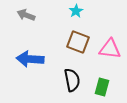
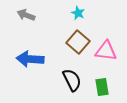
cyan star: moved 2 px right, 2 px down; rotated 16 degrees counterclockwise
brown square: rotated 20 degrees clockwise
pink triangle: moved 4 px left, 2 px down
black semicircle: rotated 15 degrees counterclockwise
green rectangle: rotated 24 degrees counterclockwise
